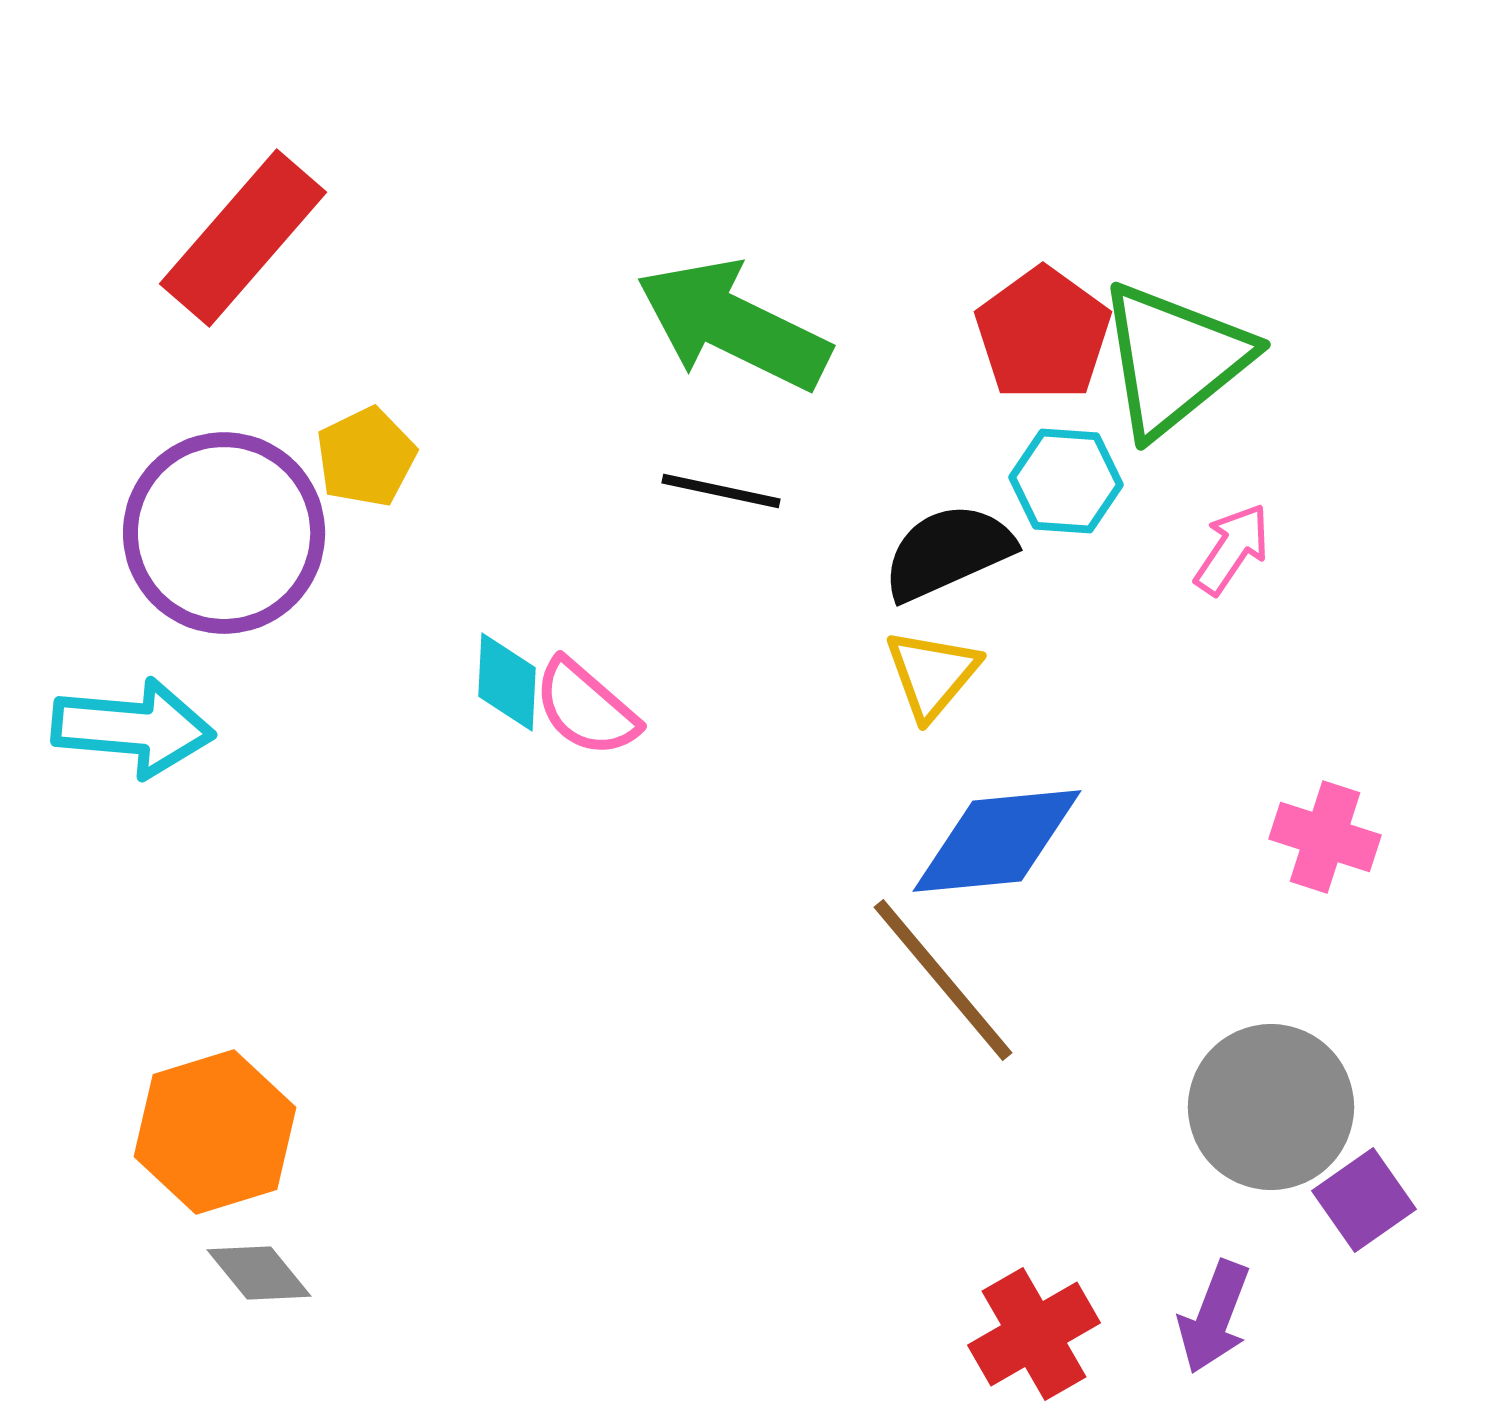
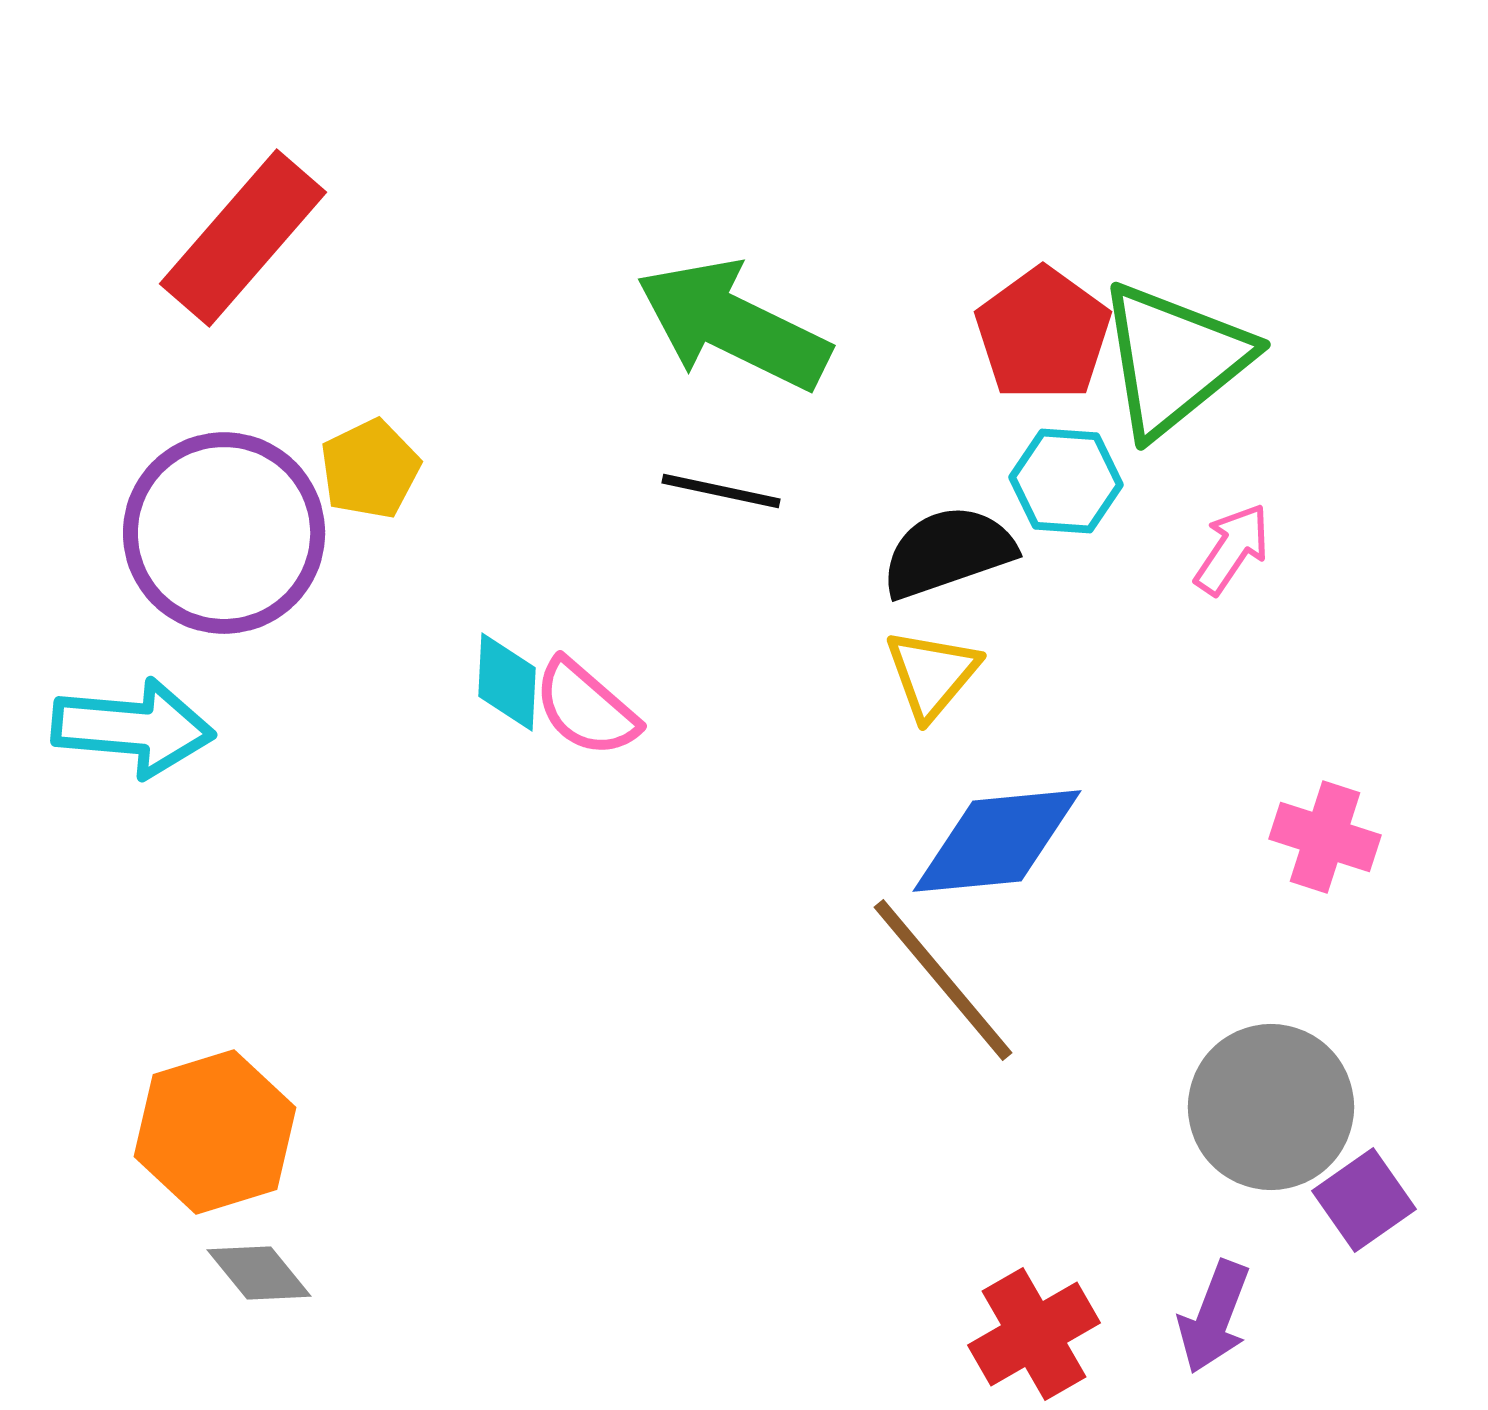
yellow pentagon: moved 4 px right, 12 px down
black semicircle: rotated 5 degrees clockwise
